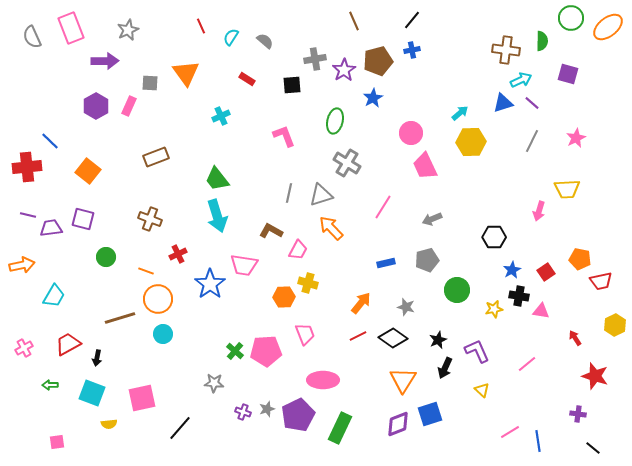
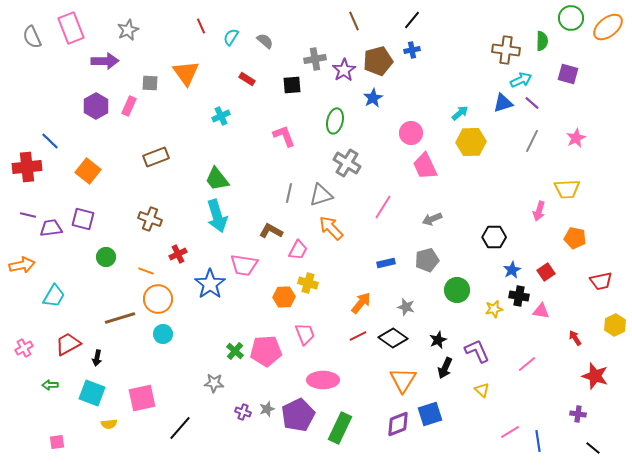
orange pentagon at (580, 259): moved 5 px left, 21 px up
